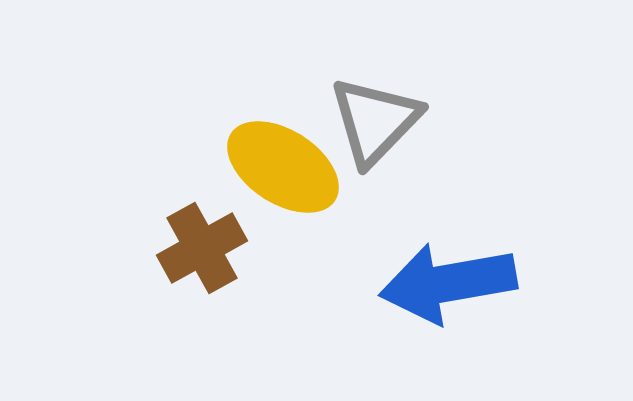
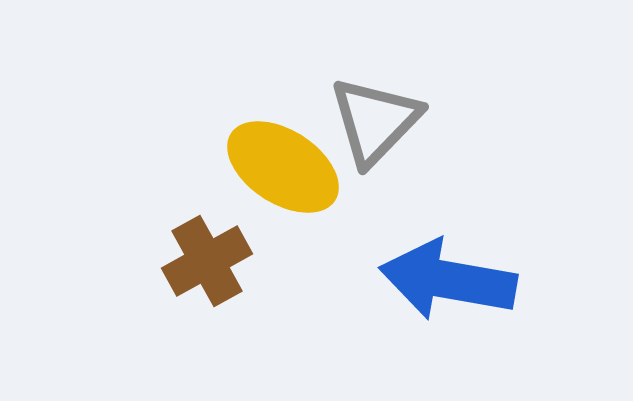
brown cross: moved 5 px right, 13 px down
blue arrow: moved 3 px up; rotated 20 degrees clockwise
